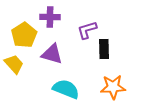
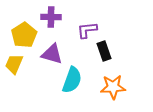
purple cross: moved 1 px right
purple L-shape: rotated 10 degrees clockwise
black rectangle: moved 2 px down; rotated 18 degrees counterclockwise
yellow trapezoid: rotated 115 degrees counterclockwise
cyan semicircle: moved 6 px right, 9 px up; rotated 88 degrees clockwise
